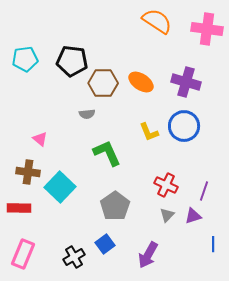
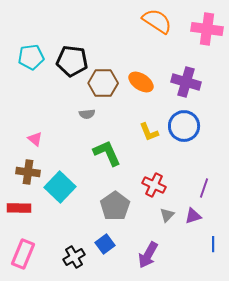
cyan pentagon: moved 6 px right, 2 px up
pink triangle: moved 5 px left
red cross: moved 12 px left
purple line: moved 3 px up
